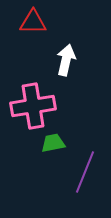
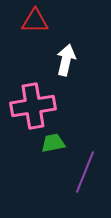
red triangle: moved 2 px right, 1 px up
